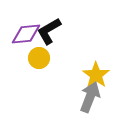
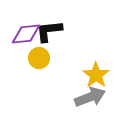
black L-shape: rotated 24 degrees clockwise
gray arrow: rotated 48 degrees clockwise
